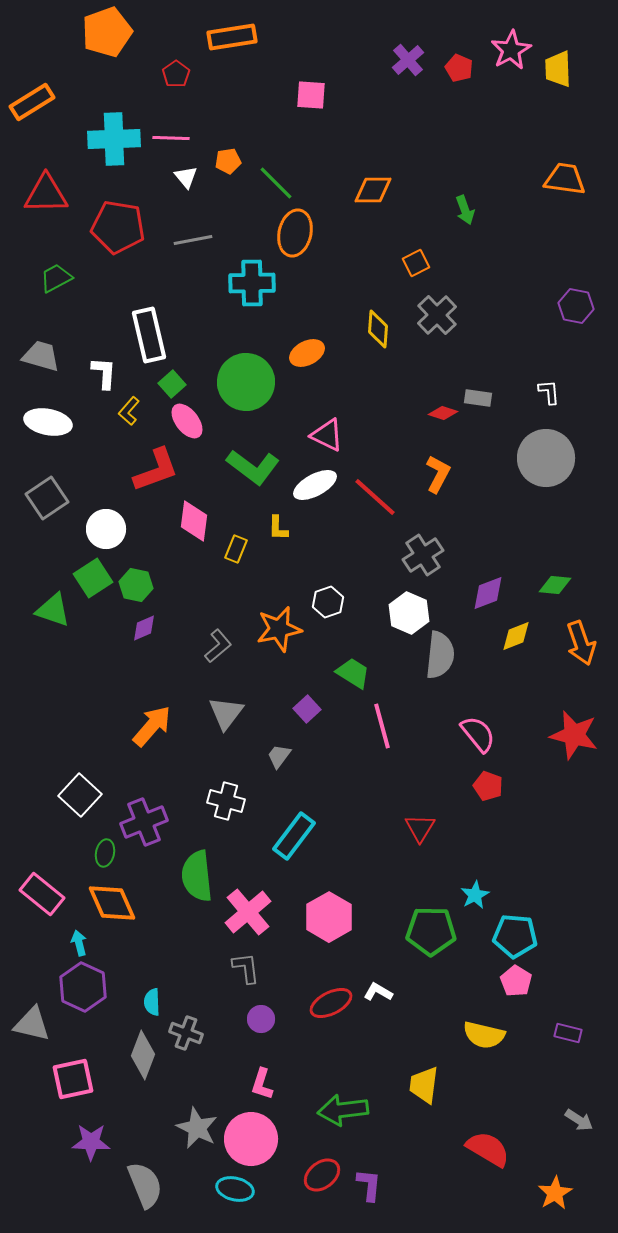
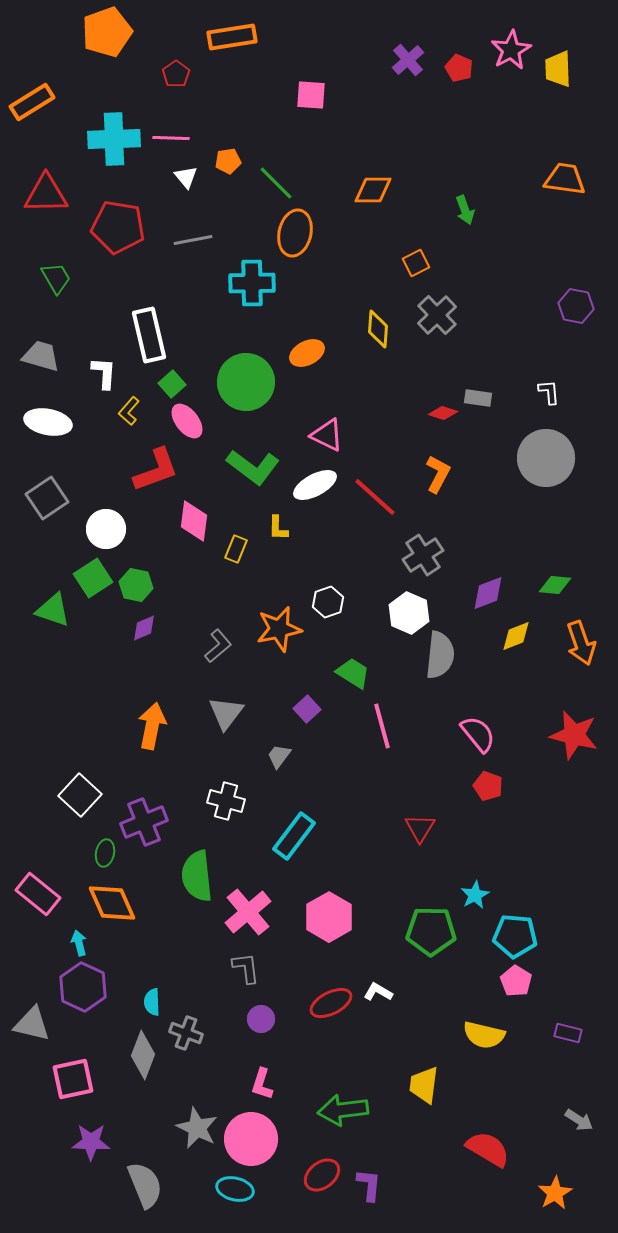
green trapezoid at (56, 278): rotated 88 degrees clockwise
orange arrow at (152, 726): rotated 30 degrees counterclockwise
pink rectangle at (42, 894): moved 4 px left
